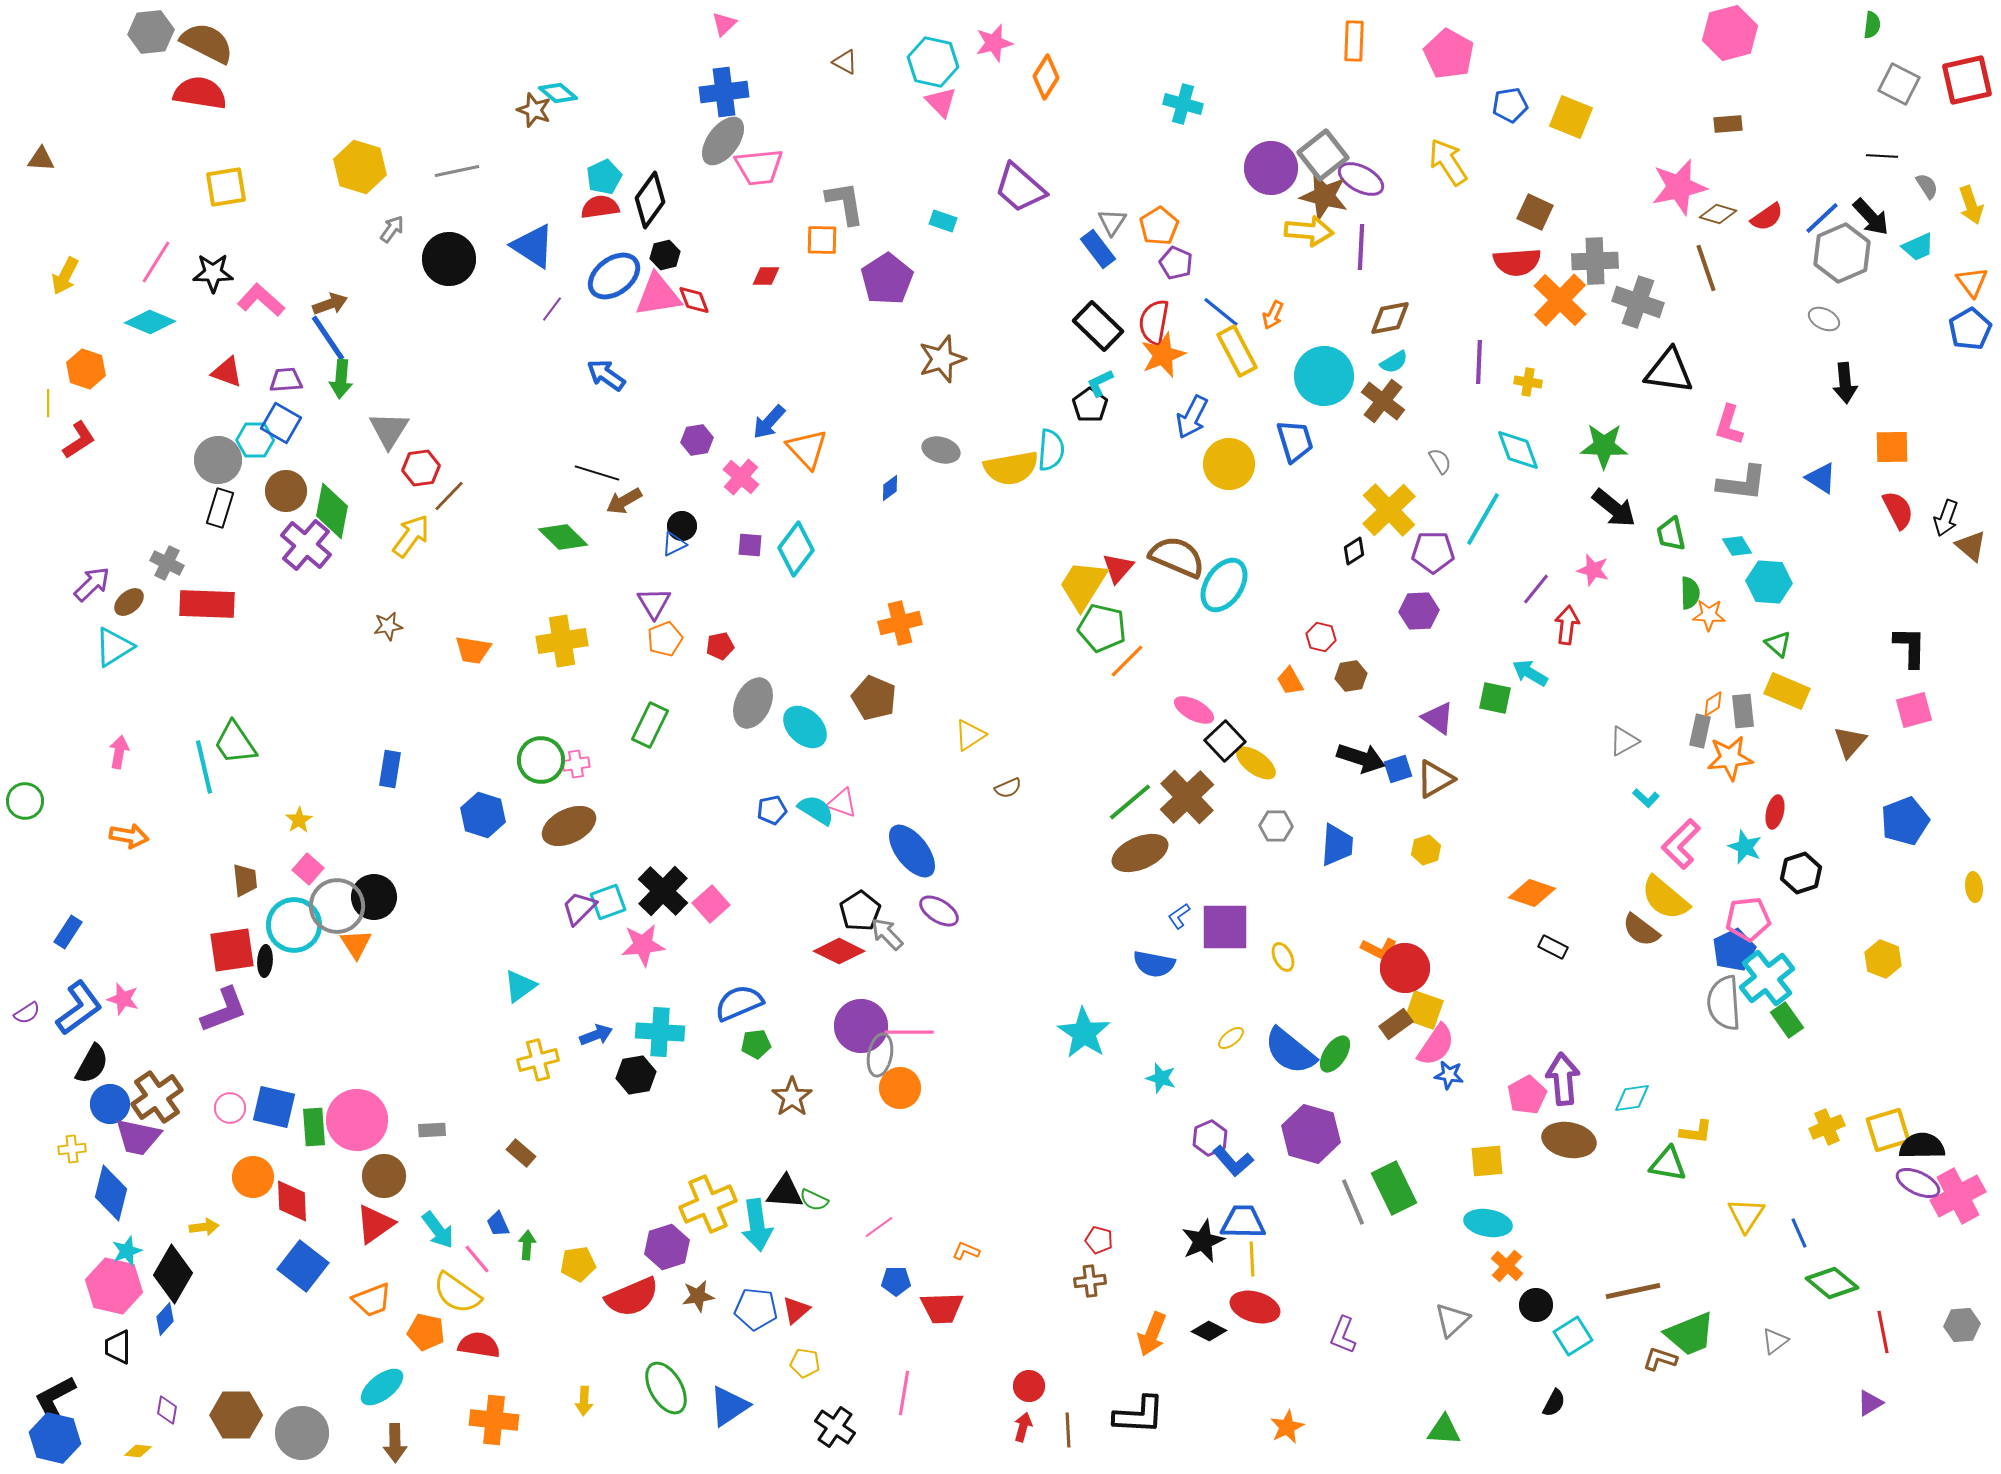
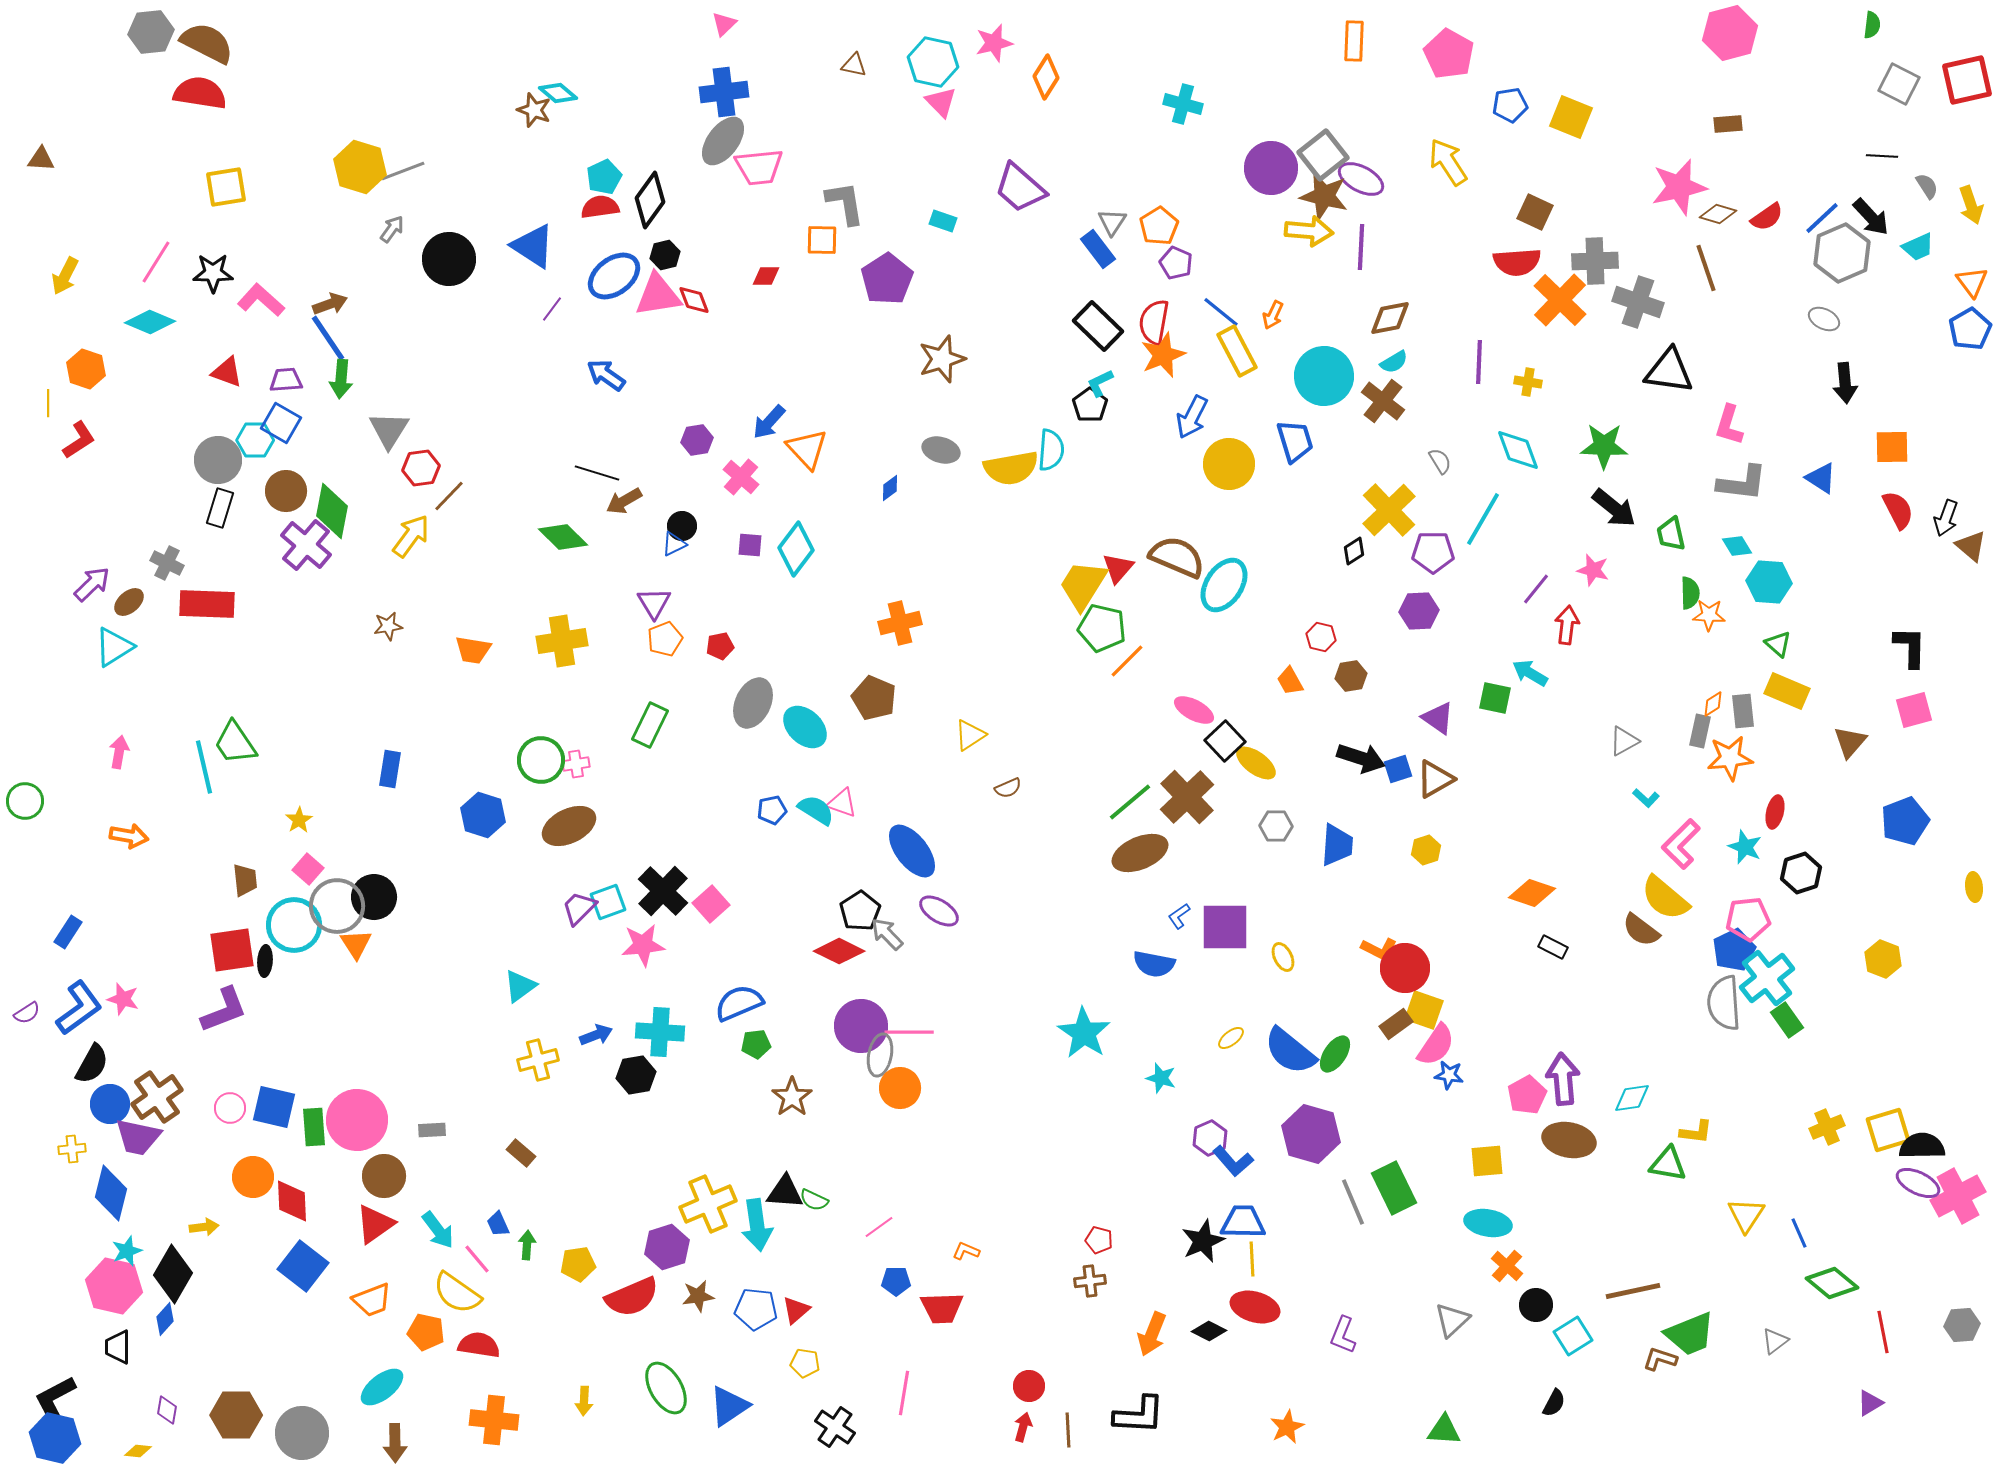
brown triangle at (845, 62): moved 9 px right, 3 px down; rotated 16 degrees counterclockwise
gray line at (457, 171): moved 54 px left; rotated 9 degrees counterclockwise
